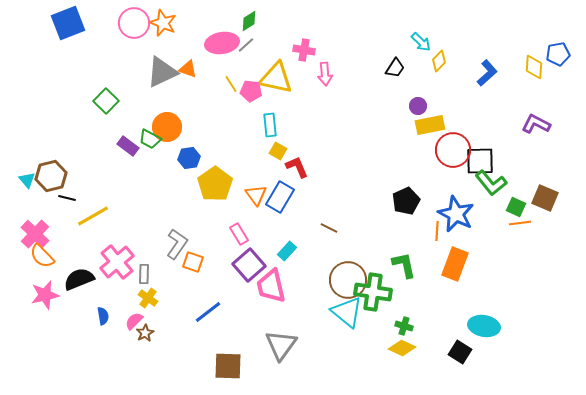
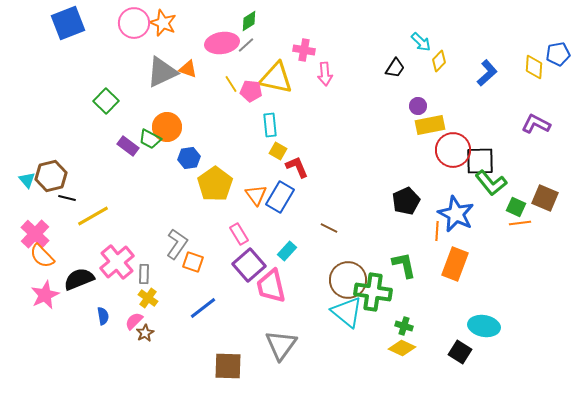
pink star at (45, 295): rotated 12 degrees counterclockwise
blue line at (208, 312): moved 5 px left, 4 px up
